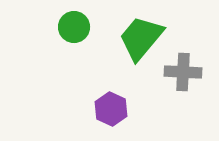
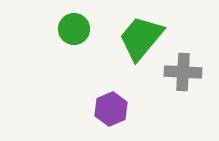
green circle: moved 2 px down
purple hexagon: rotated 12 degrees clockwise
